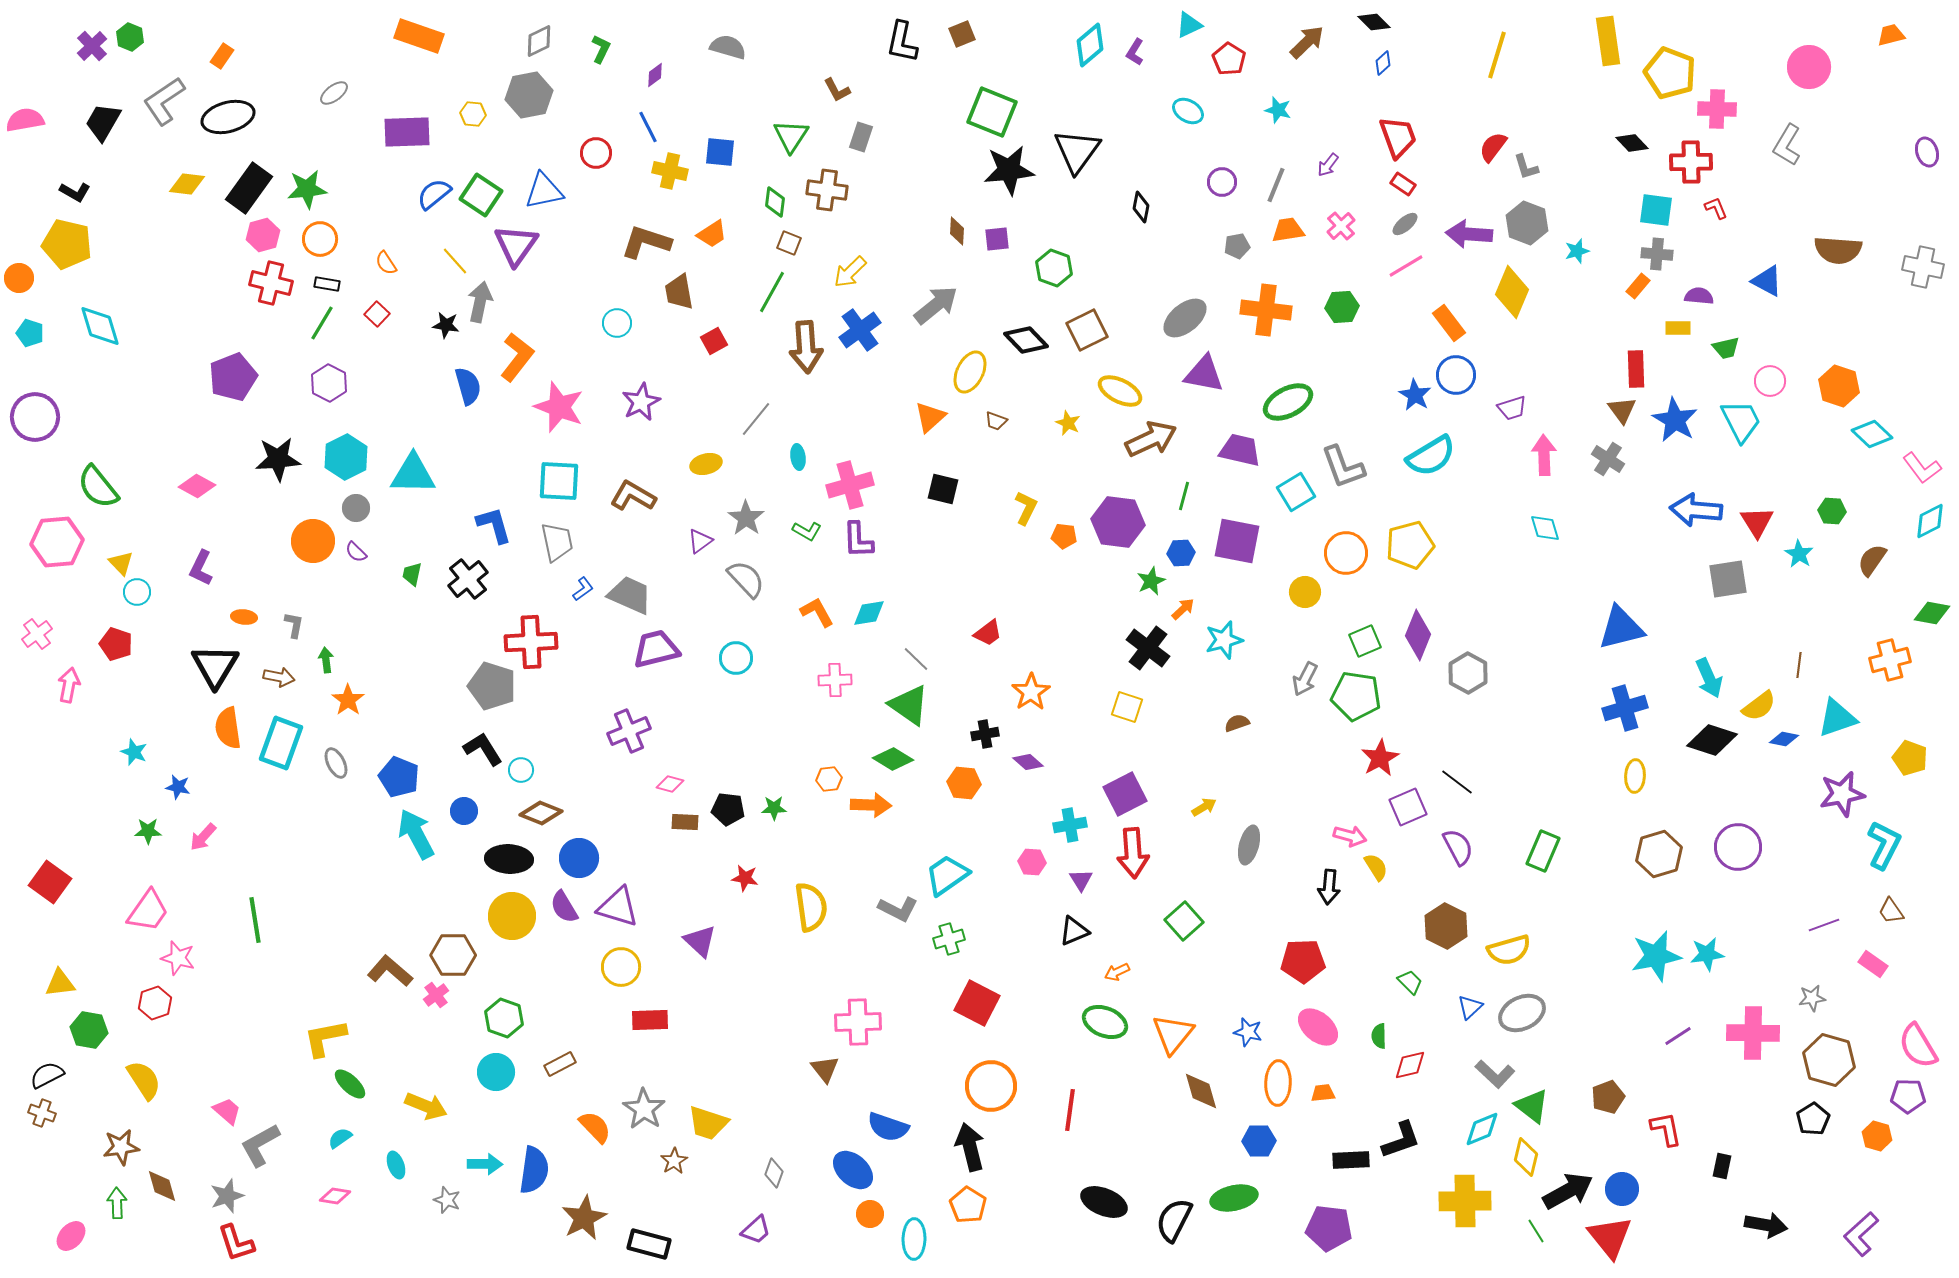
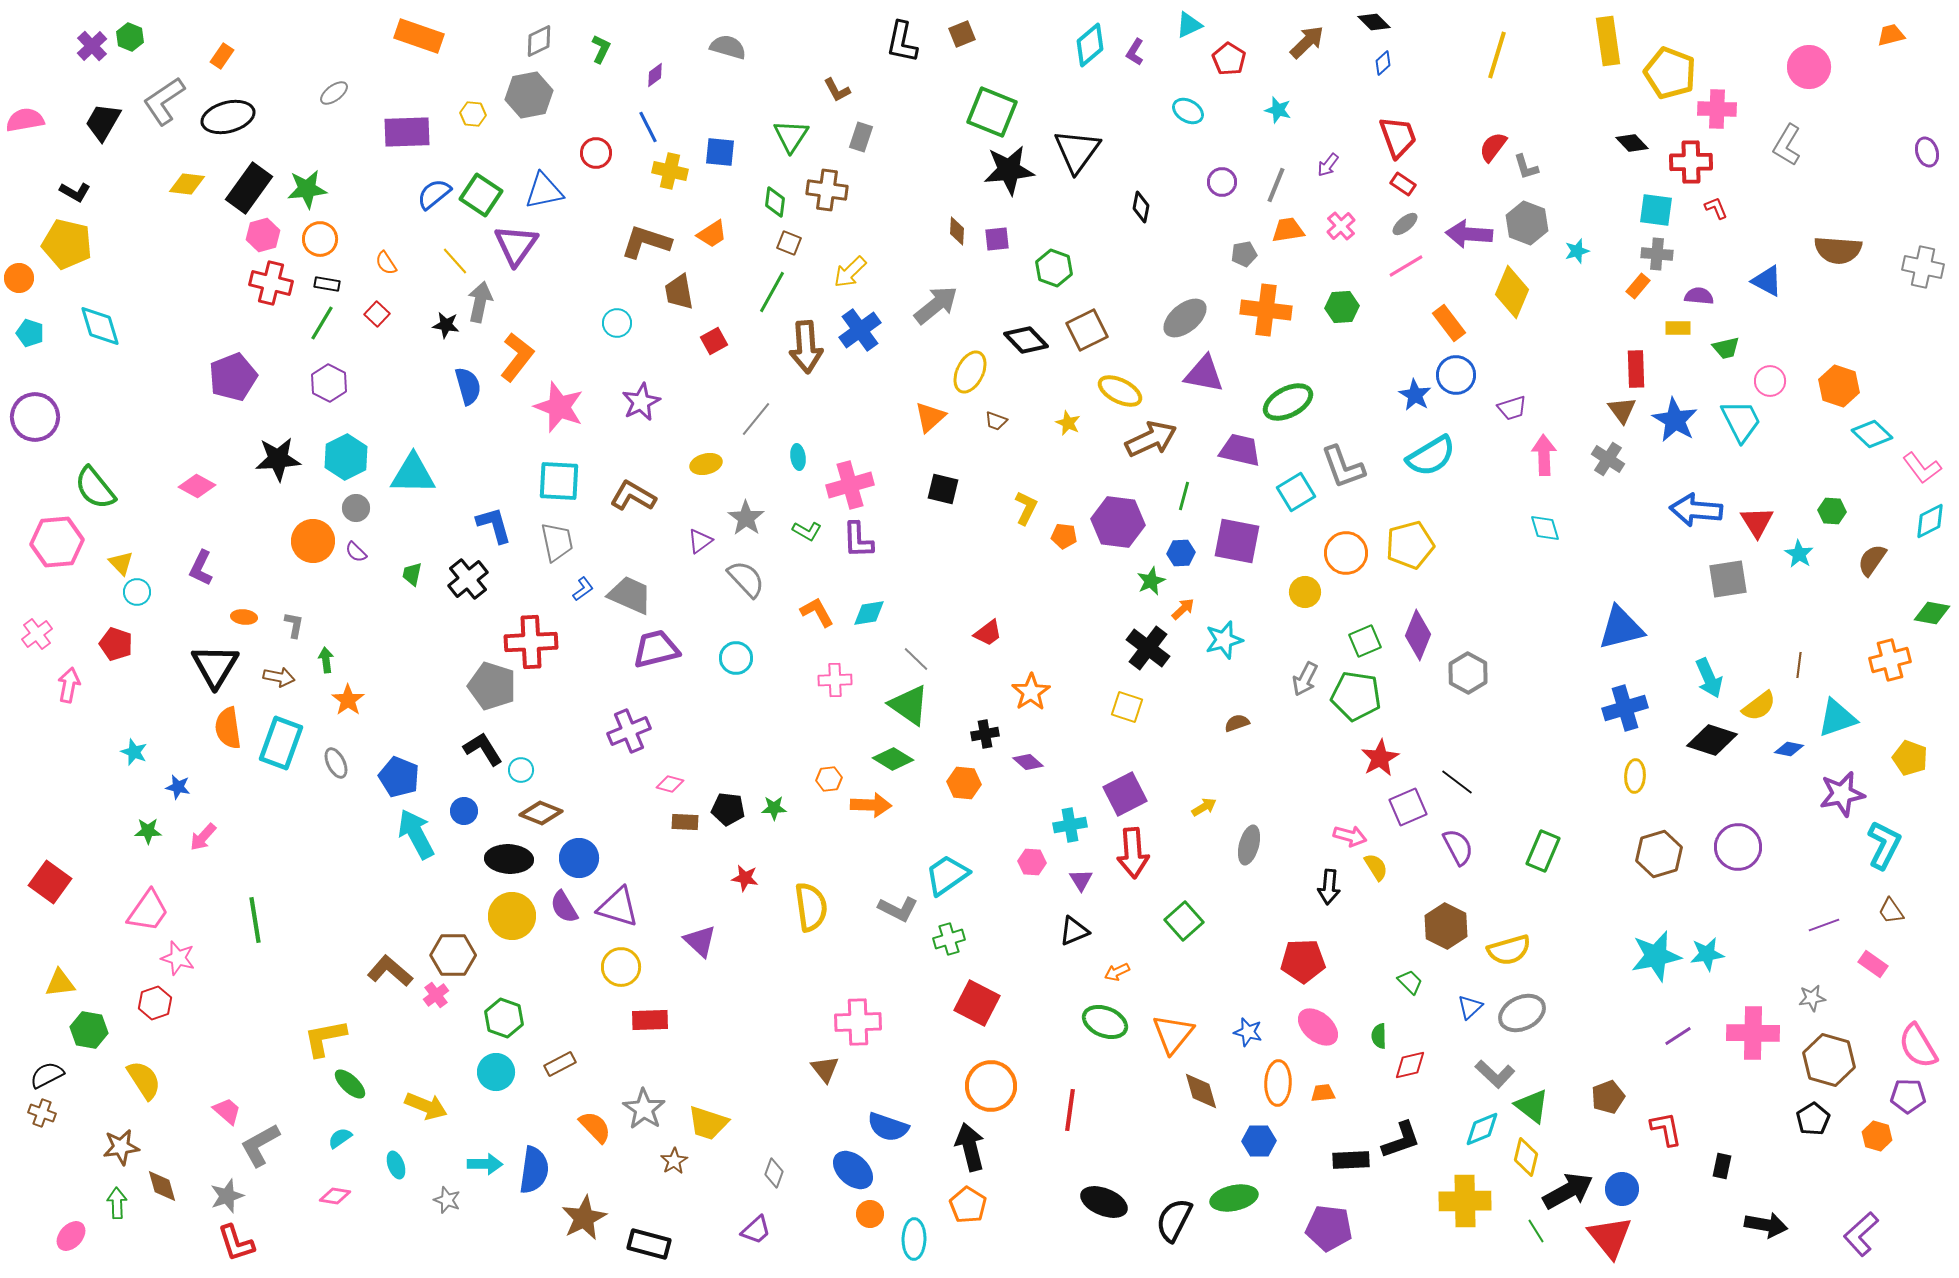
gray pentagon at (1237, 246): moved 7 px right, 8 px down
green semicircle at (98, 487): moved 3 px left, 1 px down
blue diamond at (1784, 739): moved 5 px right, 10 px down
